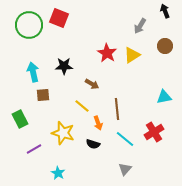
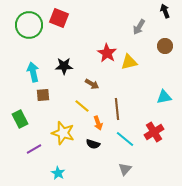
gray arrow: moved 1 px left, 1 px down
yellow triangle: moved 3 px left, 7 px down; rotated 18 degrees clockwise
